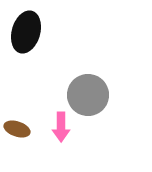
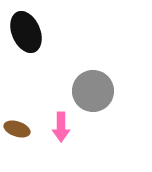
black ellipse: rotated 39 degrees counterclockwise
gray circle: moved 5 px right, 4 px up
